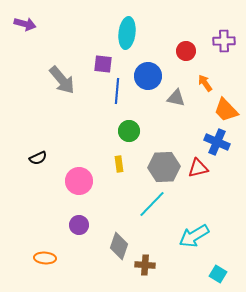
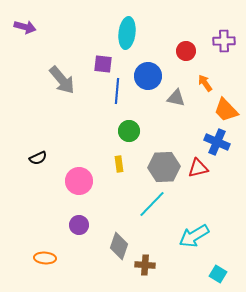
purple arrow: moved 3 px down
